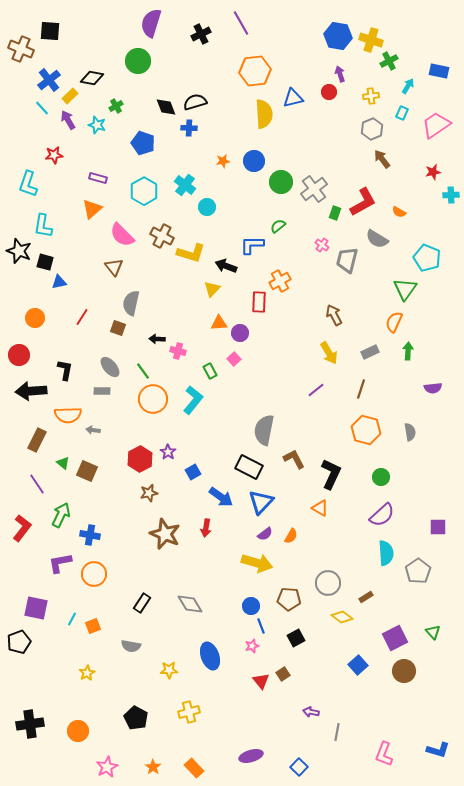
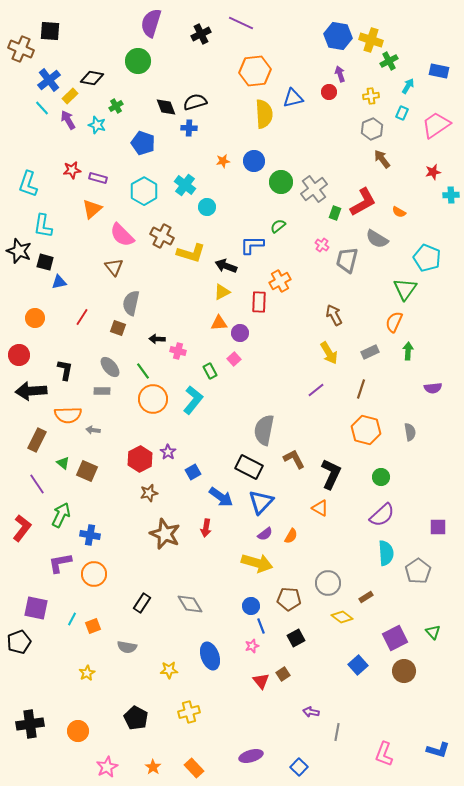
purple line at (241, 23): rotated 35 degrees counterclockwise
red star at (54, 155): moved 18 px right, 15 px down
yellow triangle at (212, 289): moved 10 px right, 3 px down; rotated 18 degrees clockwise
gray semicircle at (131, 646): moved 4 px left, 1 px down
